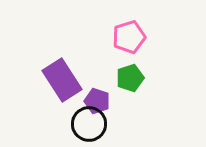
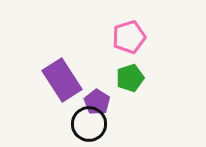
purple pentagon: moved 1 px down; rotated 15 degrees clockwise
